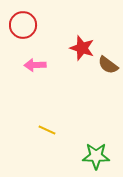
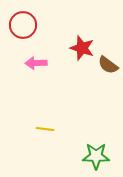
pink arrow: moved 1 px right, 2 px up
yellow line: moved 2 px left, 1 px up; rotated 18 degrees counterclockwise
